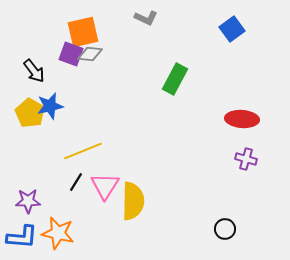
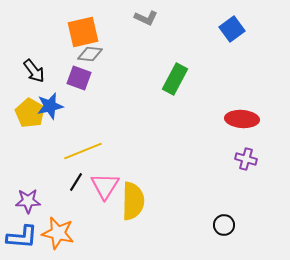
purple square: moved 8 px right, 24 px down
black circle: moved 1 px left, 4 px up
